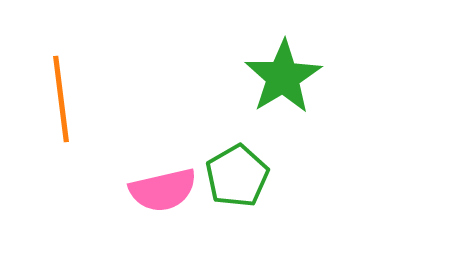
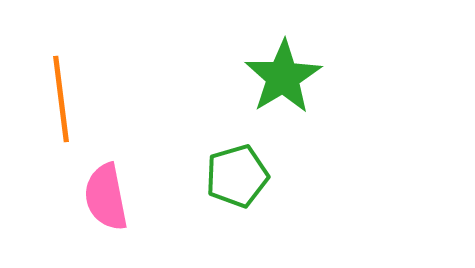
green pentagon: rotated 14 degrees clockwise
pink semicircle: moved 57 px left, 7 px down; rotated 92 degrees clockwise
